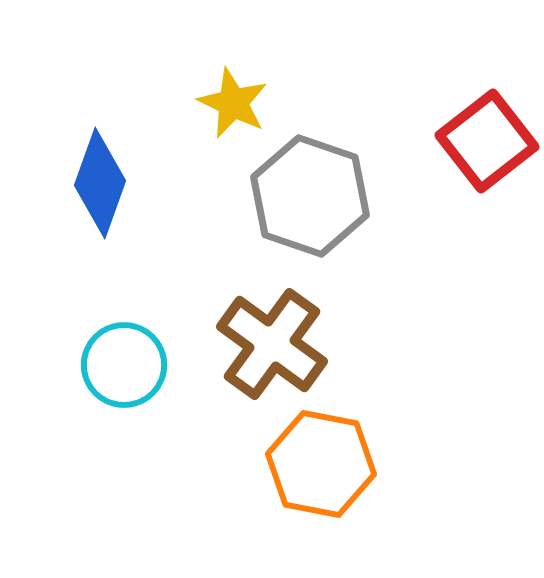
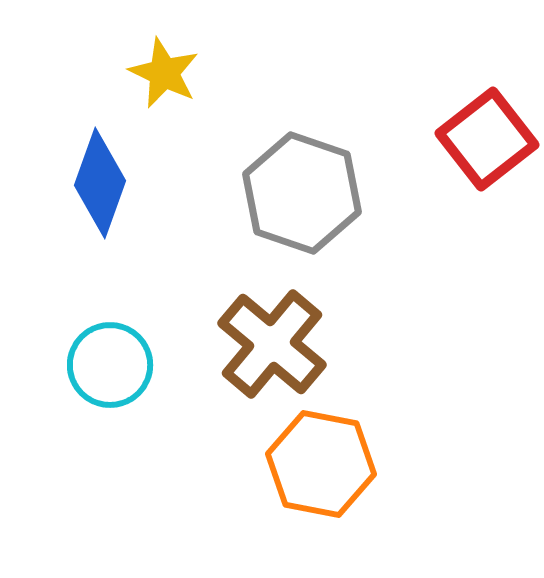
yellow star: moved 69 px left, 30 px up
red square: moved 2 px up
gray hexagon: moved 8 px left, 3 px up
brown cross: rotated 4 degrees clockwise
cyan circle: moved 14 px left
